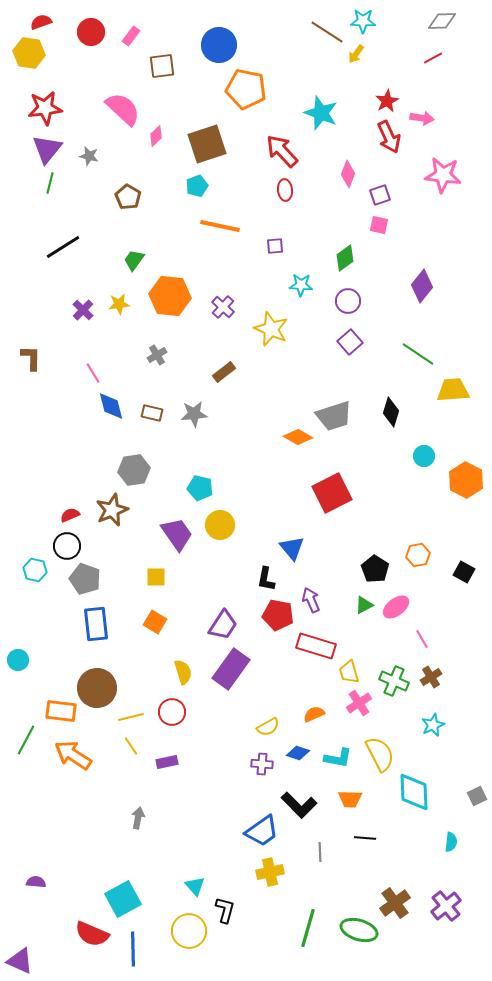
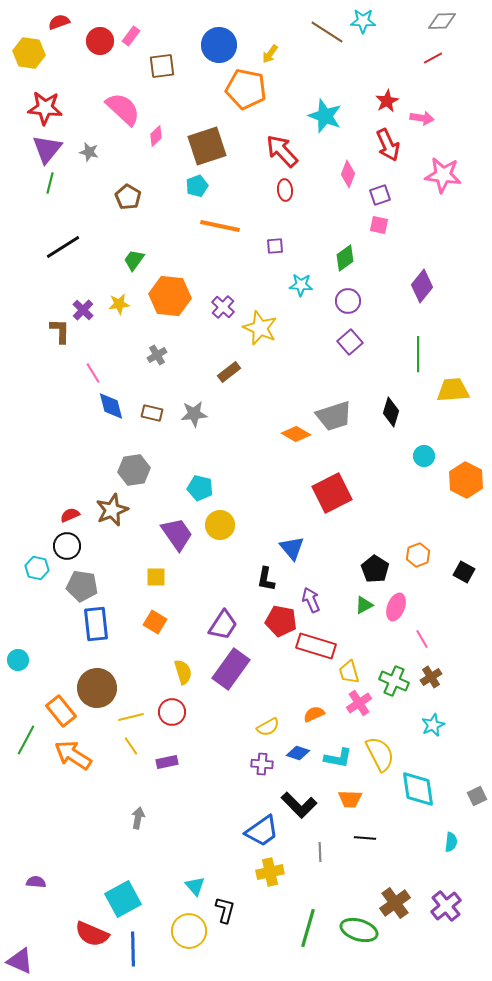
red semicircle at (41, 22): moved 18 px right
red circle at (91, 32): moved 9 px right, 9 px down
yellow arrow at (356, 54): moved 86 px left
red star at (45, 108): rotated 12 degrees clockwise
cyan star at (321, 113): moved 4 px right, 3 px down
red arrow at (389, 137): moved 1 px left, 8 px down
brown square at (207, 144): moved 2 px down
gray star at (89, 156): moved 4 px up
yellow star at (271, 329): moved 11 px left, 1 px up
green line at (418, 354): rotated 56 degrees clockwise
brown L-shape at (31, 358): moved 29 px right, 27 px up
brown rectangle at (224, 372): moved 5 px right
orange diamond at (298, 437): moved 2 px left, 3 px up
orange hexagon at (418, 555): rotated 10 degrees counterclockwise
cyan hexagon at (35, 570): moved 2 px right, 2 px up
gray pentagon at (85, 579): moved 3 px left, 7 px down; rotated 12 degrees counterclockwise
pink ellipse at (396, 607): rotated 32 degrees counterclockwise
red pentagon at (278, 615): moved 3 px right, 6 px down
orange rectangle at (61, 711): rotated 44 degrees clockwise
cyan diamond at (414, 792): moved 4 px right, 3 px up; rotated 6 degrees counterclockwise
